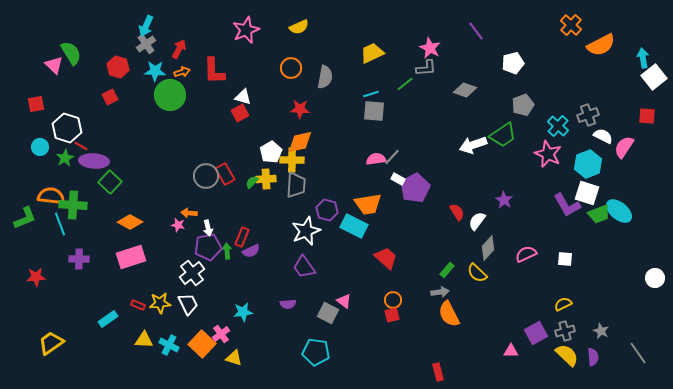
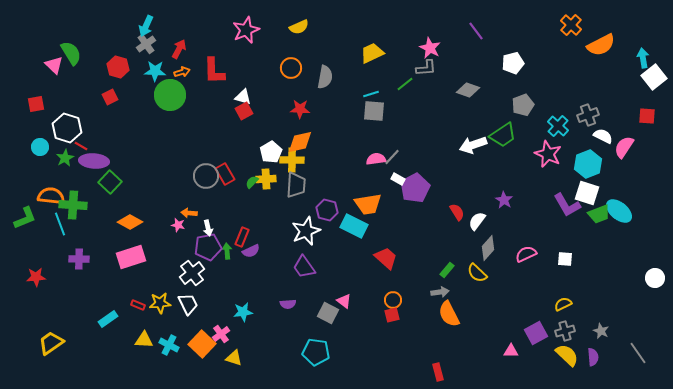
gray diamond at (465, 90): moved 3 px right
red square at (240, 113): moved 4 px right, 2 px up
